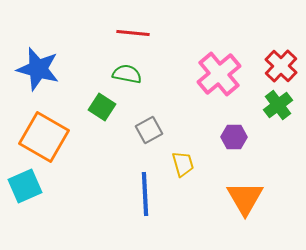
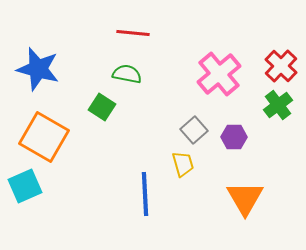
gray square: moved 45 px right; rotated 12 degrees counterclockwise
